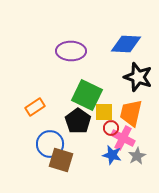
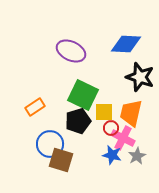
purple ellipse: rotated 24 degrees clockwise
black star: moved 2 px right
green square: moved 4 px left
black pentagon: rotated 20 degrees clockwise
